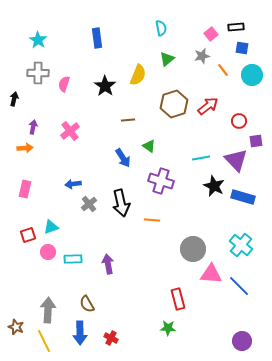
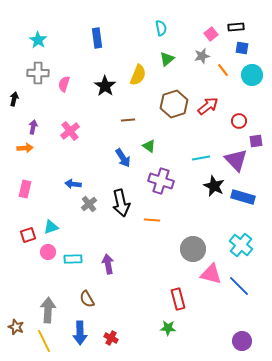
blue arrow at (73, 184): rotated 14 degrees clockwise
pink triangle at (211, 274): rotated 10 degrees clockwise
brown semicircle at (87, 304): moved 5 px up
